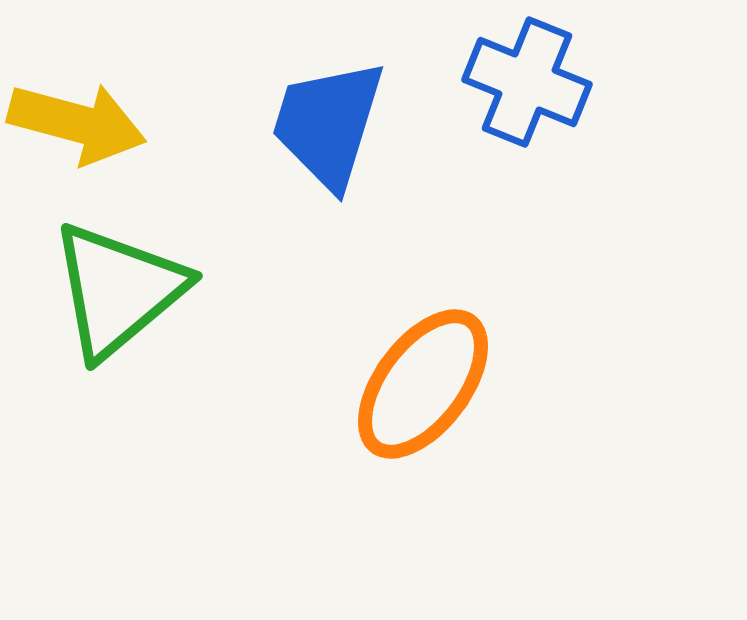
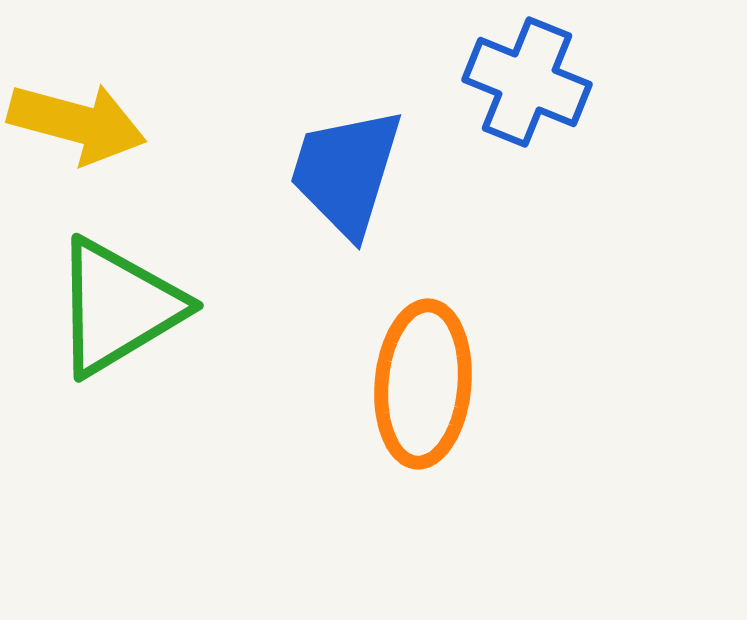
blue trapezoid: moved 18 px right, 48 px down
green triangle: moved 17 px down; rotated 9 degrees clockwise
orange ellipse: rotated 32 degrees counterclockwise
